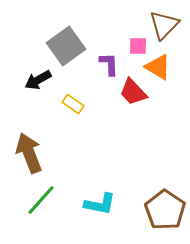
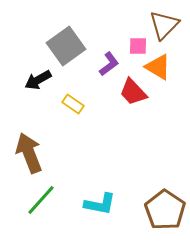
purple L-shape: rotated 55 degrees clockwise
